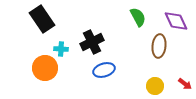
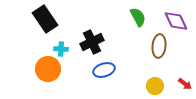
black rectangle: moved 3 px right
orange circle: moved 3 px right, 1 px down
